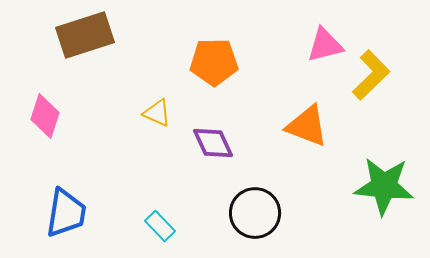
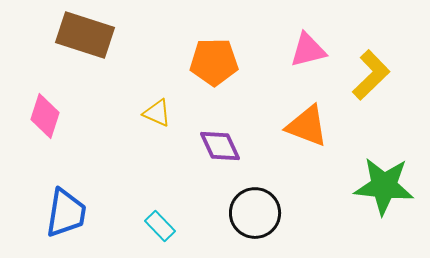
brown rectangle: rotated 36 degrees clockwise
pink triangle: moved 17 px left, 5 px down
purple diamond: moved 7 px right, 3 px down
